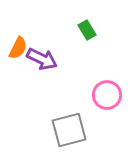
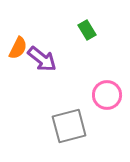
purple arrow: rotated 12 degrees clockwise
gray square: moved 4 px up
